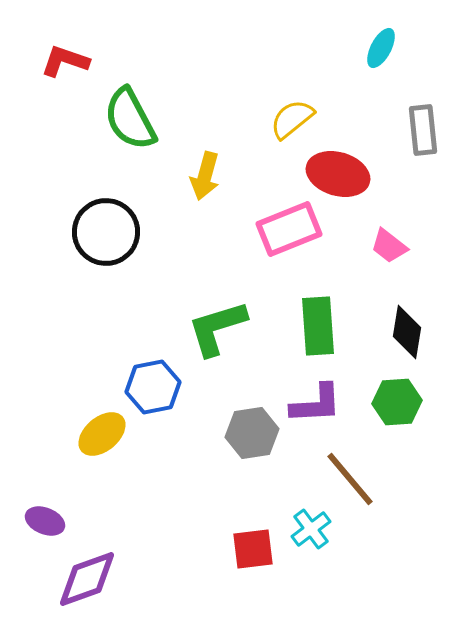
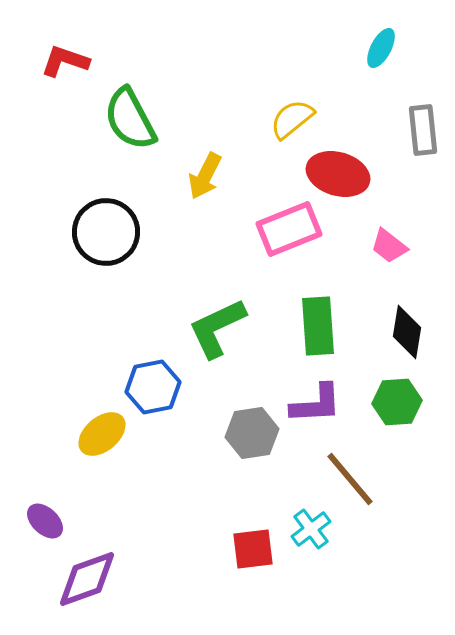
yellow arrow: rotated 12 degrees clockwise
green L-shape: rotated 8 degrees counterclockwise
purple ellipse: rotated 21 degrees clockwise
